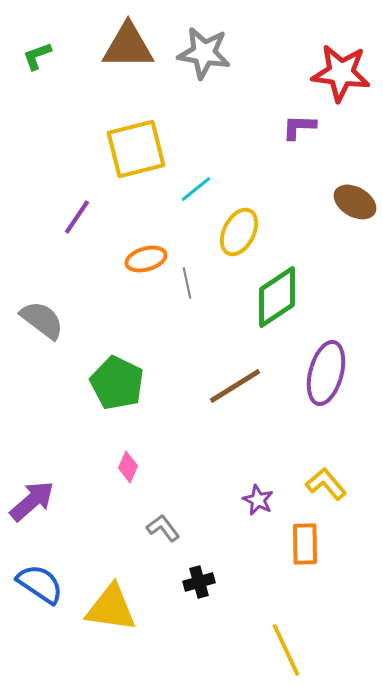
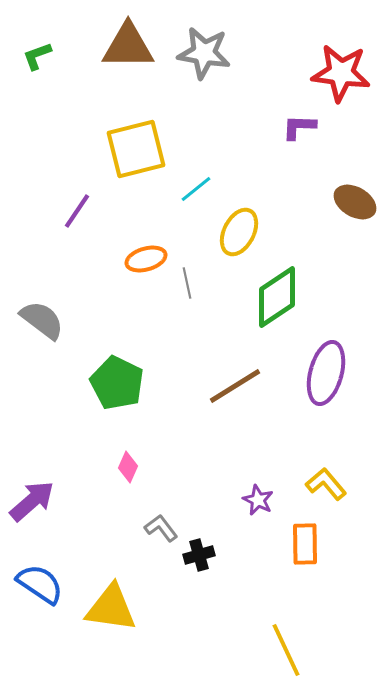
purple line: moved 6 px up
gray L-shape: moved 2 px left
black cross: moved 27 px up
